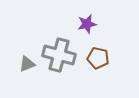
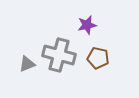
purple star: moved 1 px down
